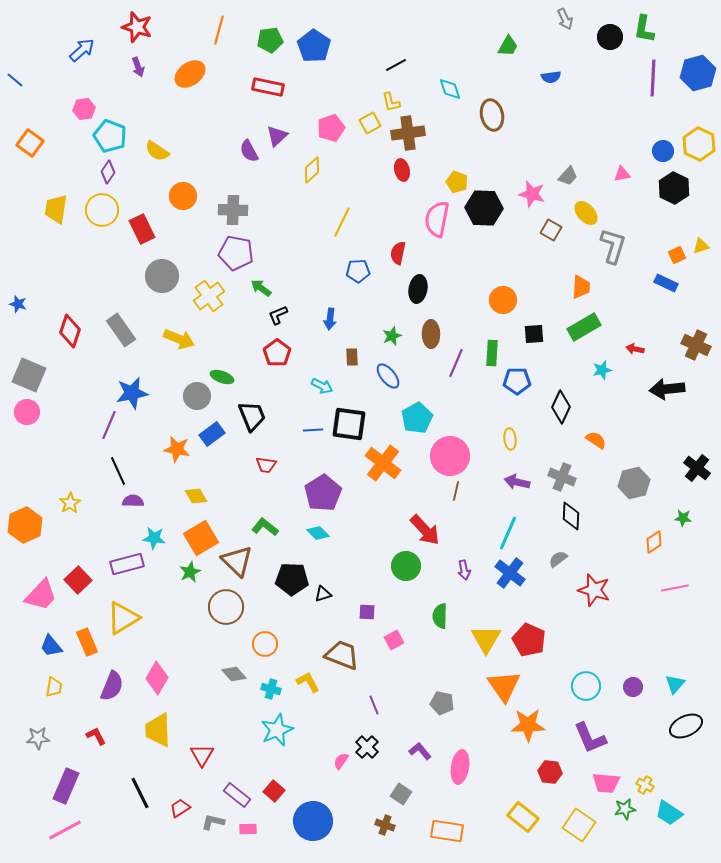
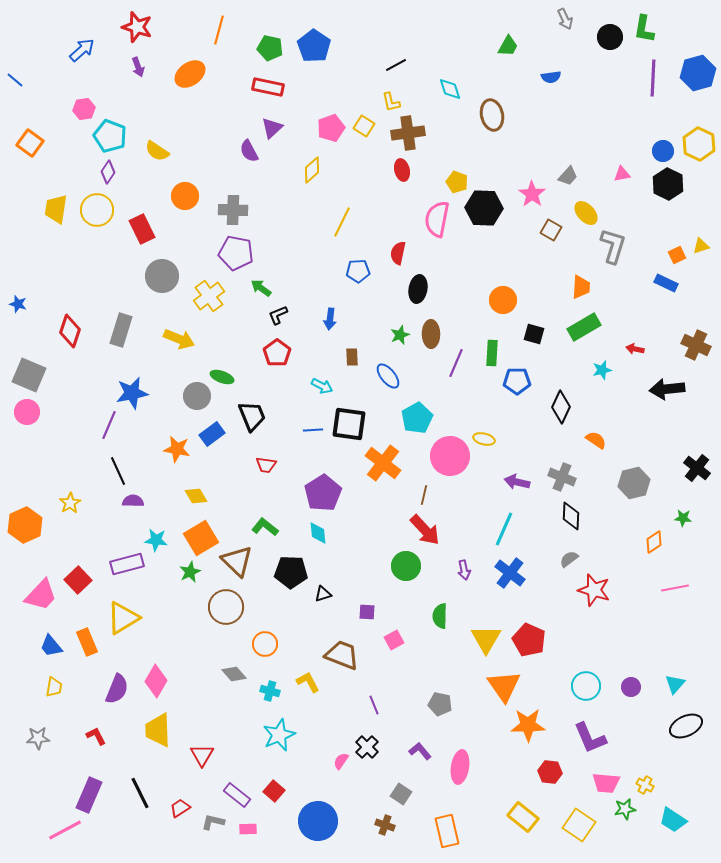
green pentagon at (270, 40): moved 8 px down; rotated 20 degrees clockwise
yellow square at (370, 123): moved 6 px left, 3 px down; rotated 30 degrees counterclockwise
purple triangle at (277, 136): moved 5 px left, 8 px up
black hexagon at (674, 188): moved 6 px left, 4 px up
pink star at (532, 194): rotated 20 degrees clockwise
orange circle at (183, 196): moved 2 px right
yellow circle at (102, 210): moved 5 px left
gray rectangle at (121, 330): rotated 52 degrees clockwise
black square at (534, 334): rotated 20 degrees clockwise
green star at (392, 336): moved 8 px right, 1 px up
yellow ellipse at (510, 439): moved 26 px left; rotated 70 degrees counterclockwise
brown line at (456, 491): moved 32 px left, 4 px down
cyan diamond at (318, 533): rotated 40 degrees clockwise
cyan line at (508, 533): moved 4 px left, 4 px up
cyan star at (154, 538): moved 2 px right, 2 px down
gray semicircle at (558, 559): moved 11 px right
black pentagon at (292, 579): moved 1 px left, 7 px up
pink diamond at (157, 678): moved 1 px left, 3 px down
purple semicircle at (112, 686): moved 5 px right, 3 px down
purple circle at (633, 687): moved 2 px left
cyan cross at (271, 689): moved 1 px left, 2 px down
gray pentagon at (442, 703): moved 2 px left, 1 px down
cyan star at (277, 730): moved 2 px right, 5 px down
purple rectangle at (66, 786): moved 23 px right, 9 px down
cyan trapezoid at (669, 813): moved 4 px right, 7 px down
blue circle at (313, 821): moved 5 px right
orange rectangle at (447, 831): rotated 68 degrees clockwise
